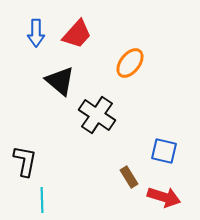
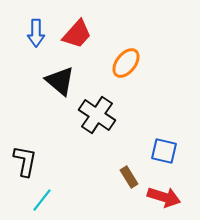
orange ellipse: moved 4 px left
cyan line: rotated 40 degrees clockwise
